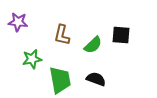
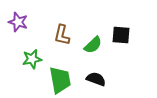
purple star: rotated 12 degrees clockwise
